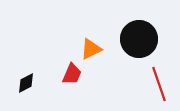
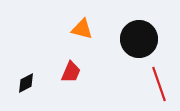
orange triangle: moved 9 px left, 20 px up; rotated 40 degrees clockwise
red trapezoid: moved 1 px left, 2 px up
